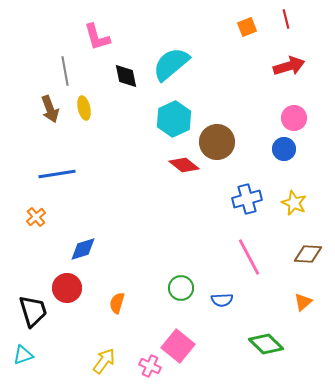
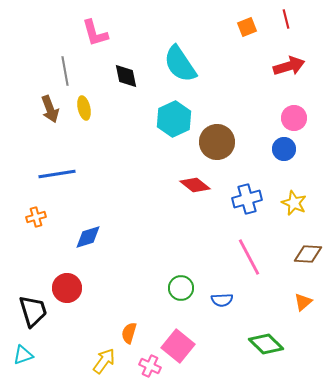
pink L-shape: moved 2 px left, 4 px up
cyan semicircle: moved 9 px right; rotated 84 degrees counterclockwise
red diamond: moved 11 px right, 20 px down
orange cross: rotated 24 degrees clockwise
blue diamond: moved 5 px right, 12 px up
orange semicircle: moved 12 px right, 30 px down
